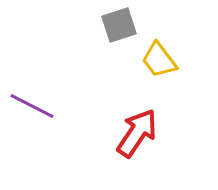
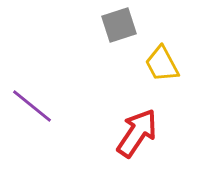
yellow trapezoid: moved 3 px right, 4 px down; rotated 9 degrees clockwise
purple line: rotated 12 degrees clockwise
